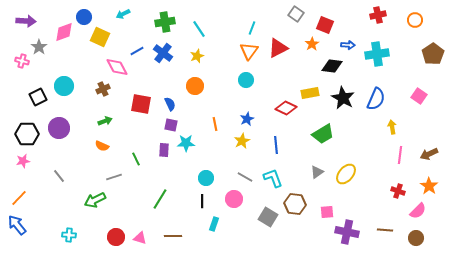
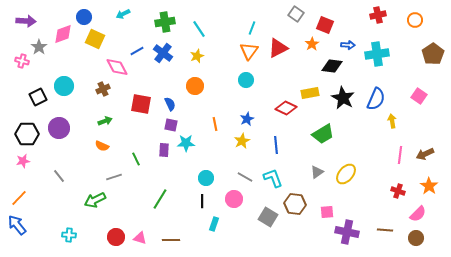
pink diamond at (64, 32): moved 1 px left, 2 px down
yellow square at (100, 37): moved 5 px left, 2 px down
yellow arrow at (392, 127): moved 6 px up
brown arrow at (429, 154): moved 4 px left
pink semicircle at (418, 211): moved 3 px down
brown line at (173, 236): moved 2 px left, 4 px down
